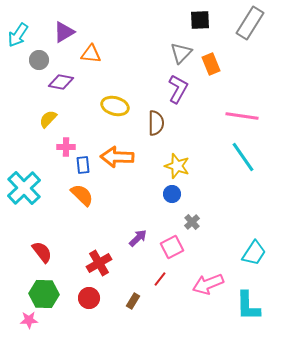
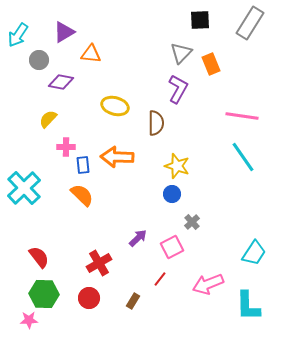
red semicircle: moved 3 px left, 5 px down
